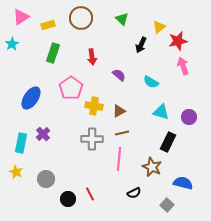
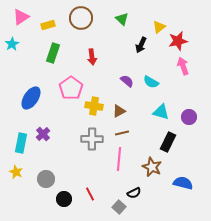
purple semicircle: moved 8 px right, 6 px down
black circle: moved 4 px left
gray square: moved 48 px left, 2 px down
